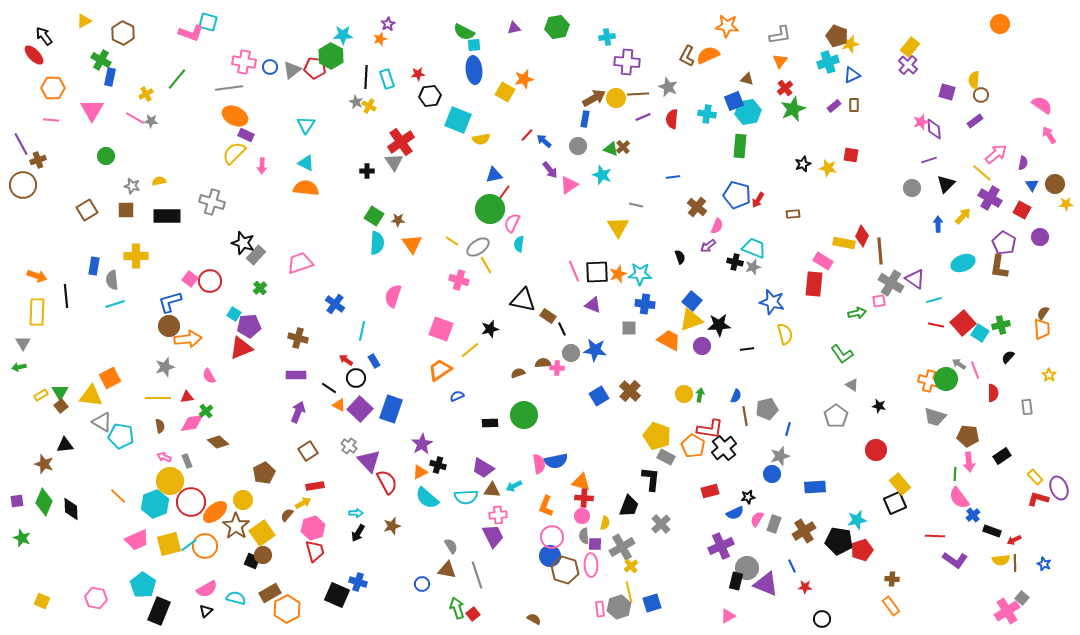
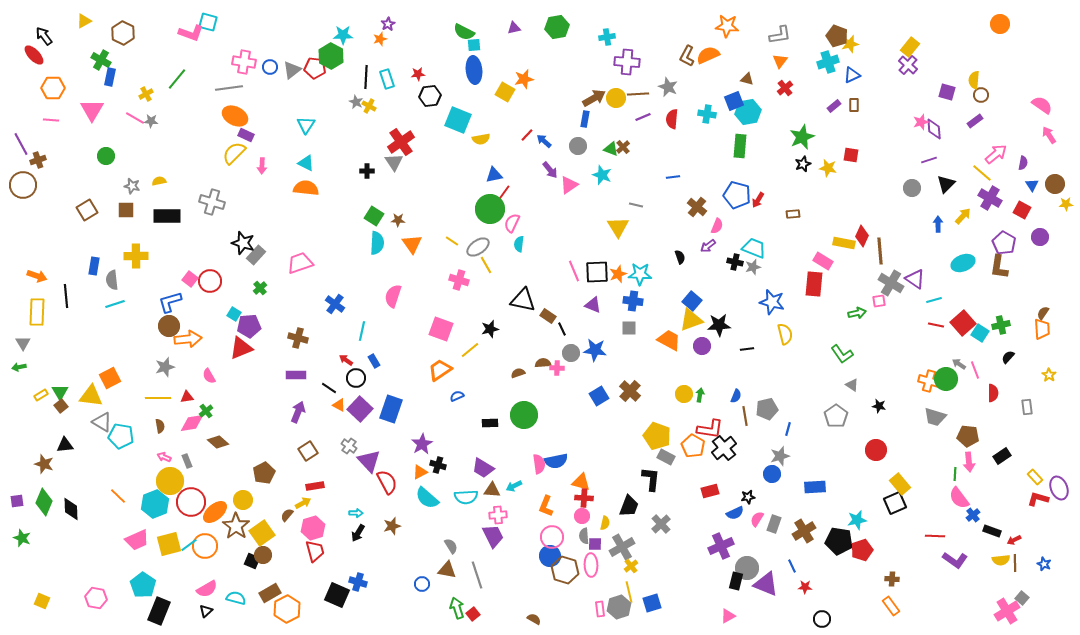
green star at (793, 109): moved 9 px right, 28 px down
blue cross at (645, 304): moved 12 px left, 3 px up
